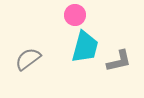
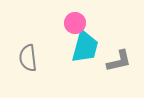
pink circle: moved 8 px down
gray semicircle: moved 1 px up; rotated 60 degrees counterclockwise
